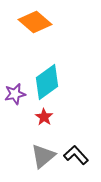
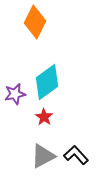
orange diamond: rotated 76 degrees clockwise
gray triangle: rotated 12 degrees clockwise
